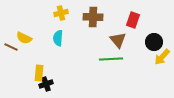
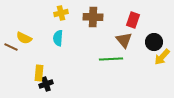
brown triangle: moved 6 px right
